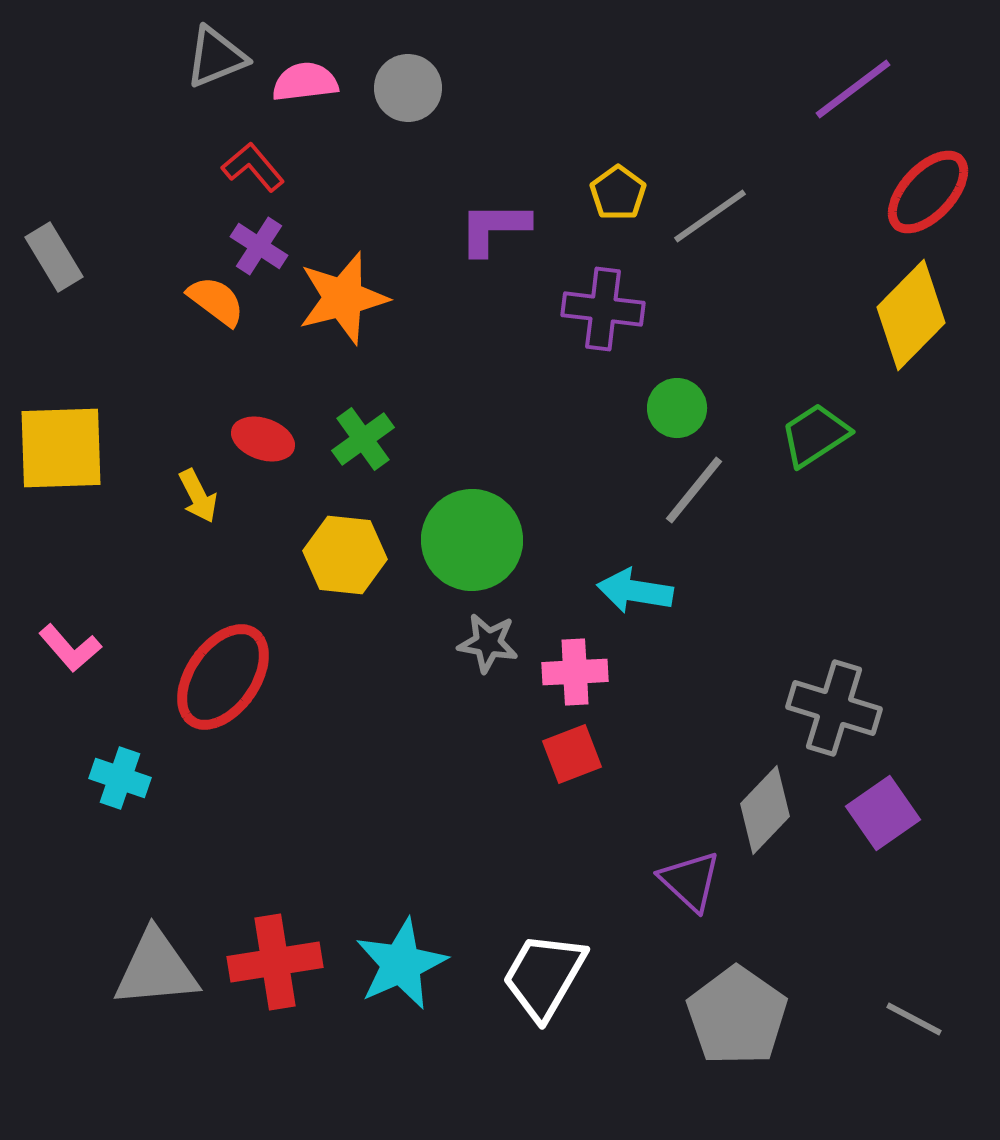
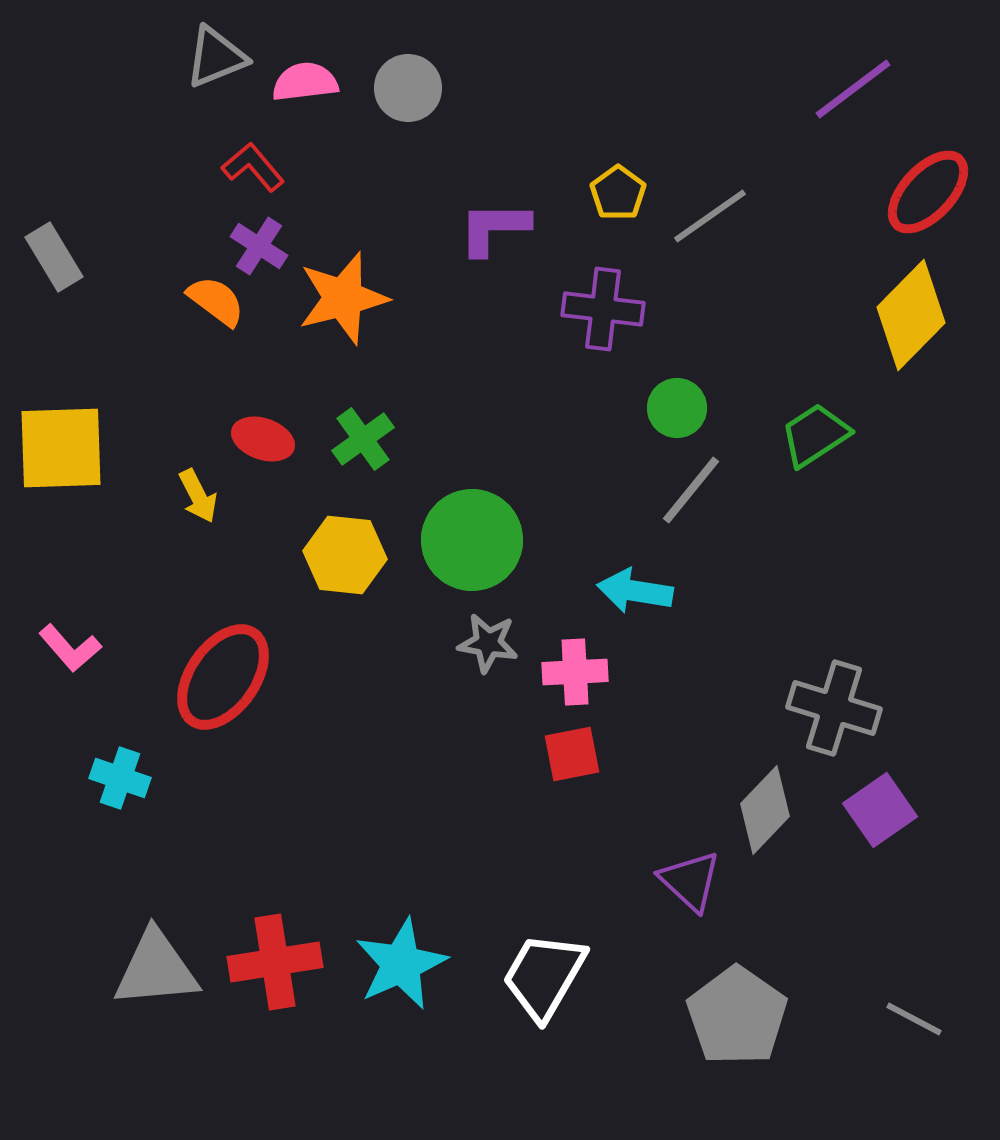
gray line at (694, 490): moved 3 px left
red square at (572, 754): rotated 10 degrees clockwise
purple square at (883, 813): moved 3 px left, 3 px up
